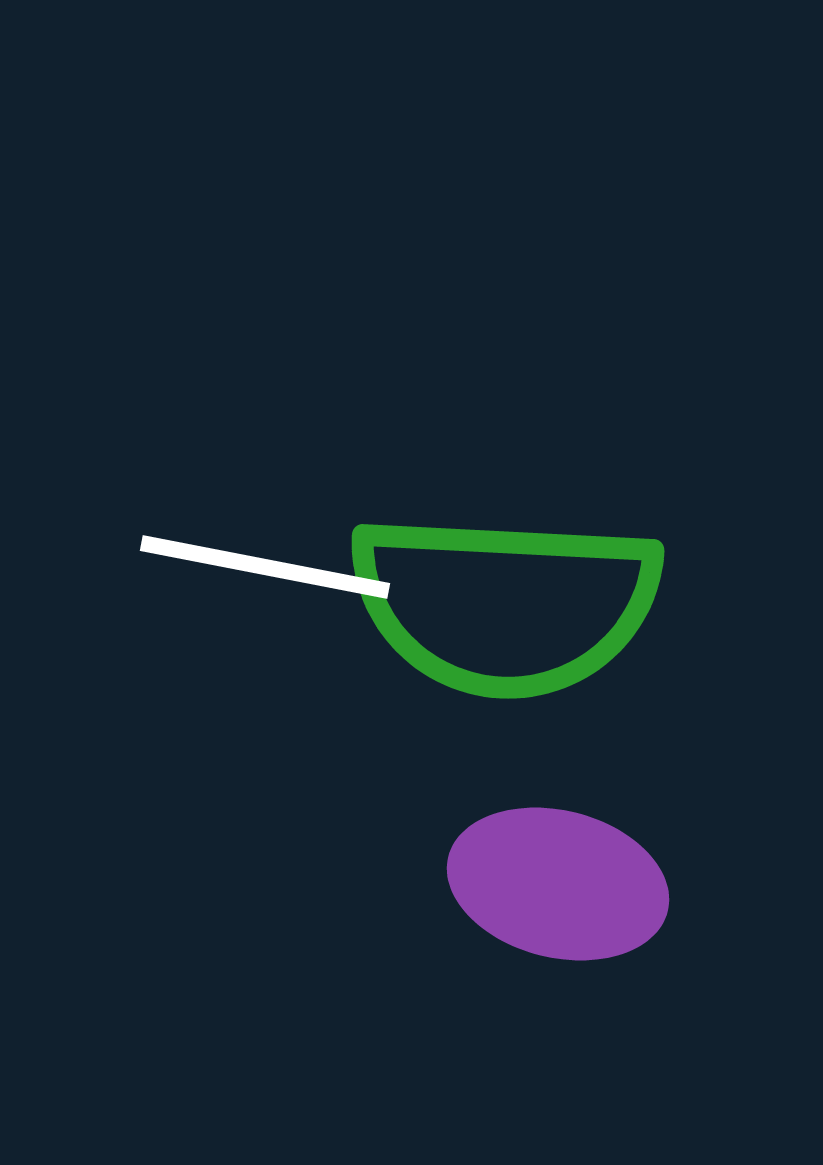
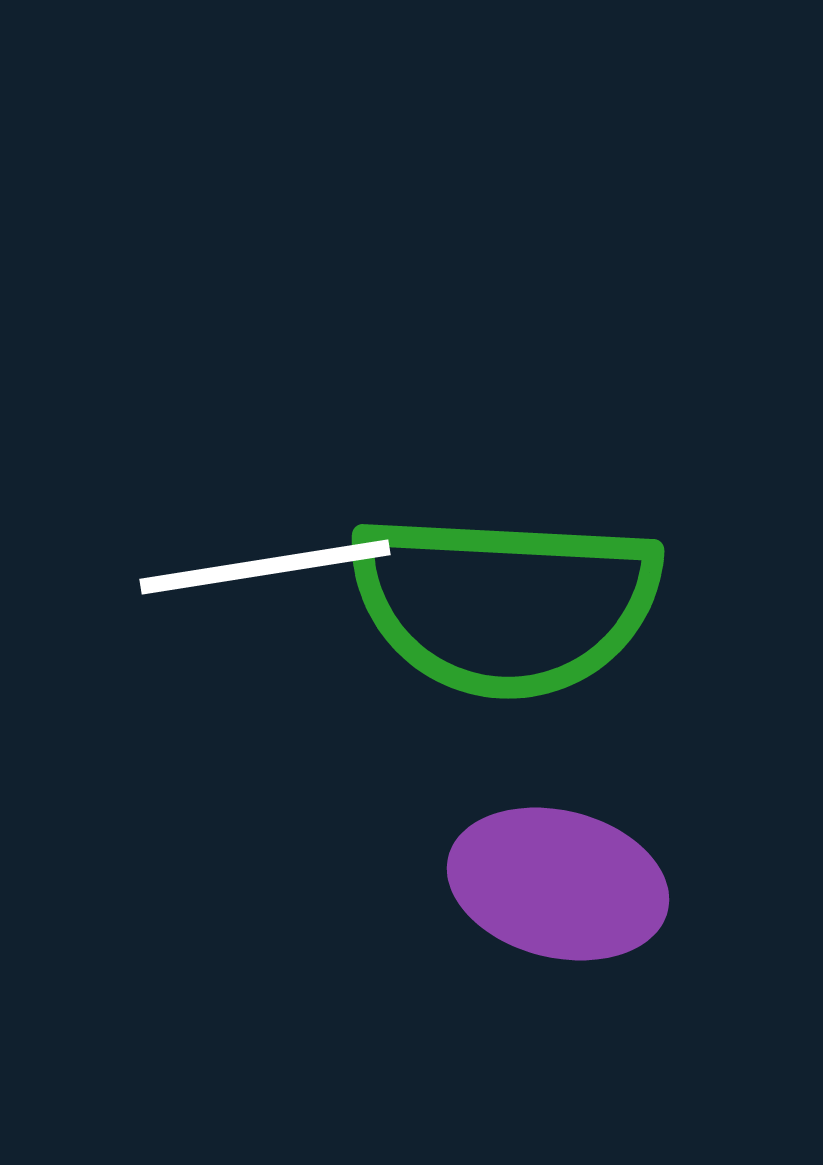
white line: rotated 20 degrees counterclockwise
